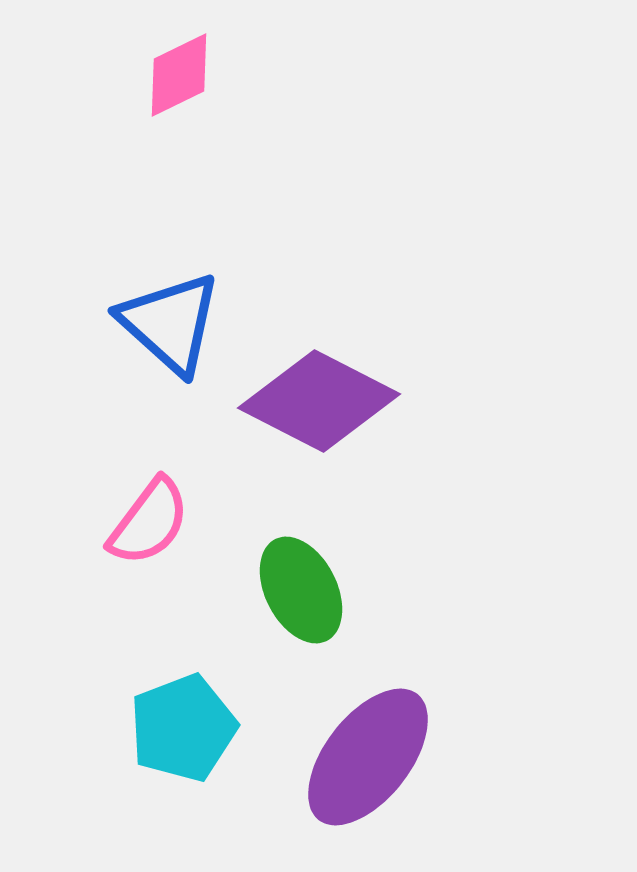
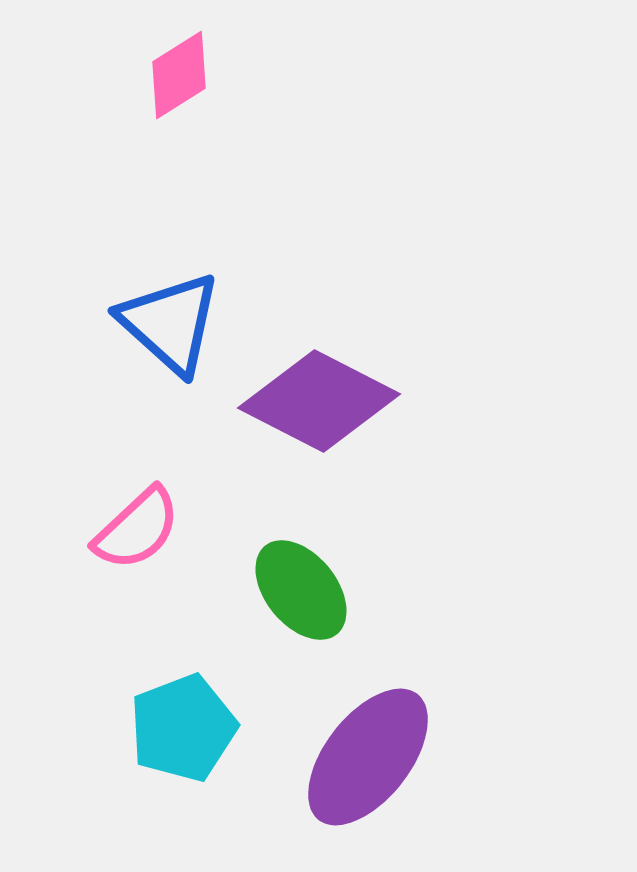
pink diamond: rotated 6 degrees counterclockwise
pink semicircle: moved 12 px left, 7 px down; rotated 10 degrees clockwise
green ellipse: rotated 12 degrees counterclockwise
